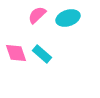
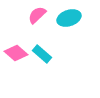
cyan ellipse: moved 1 px right
pink diamond: rotated 30 degrees counterclockwise
